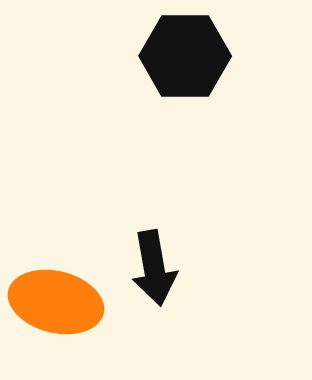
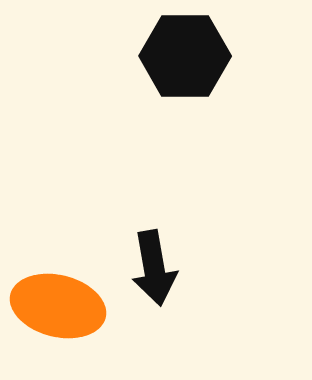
orange ellipse: moved 2 px right, 4 px down
